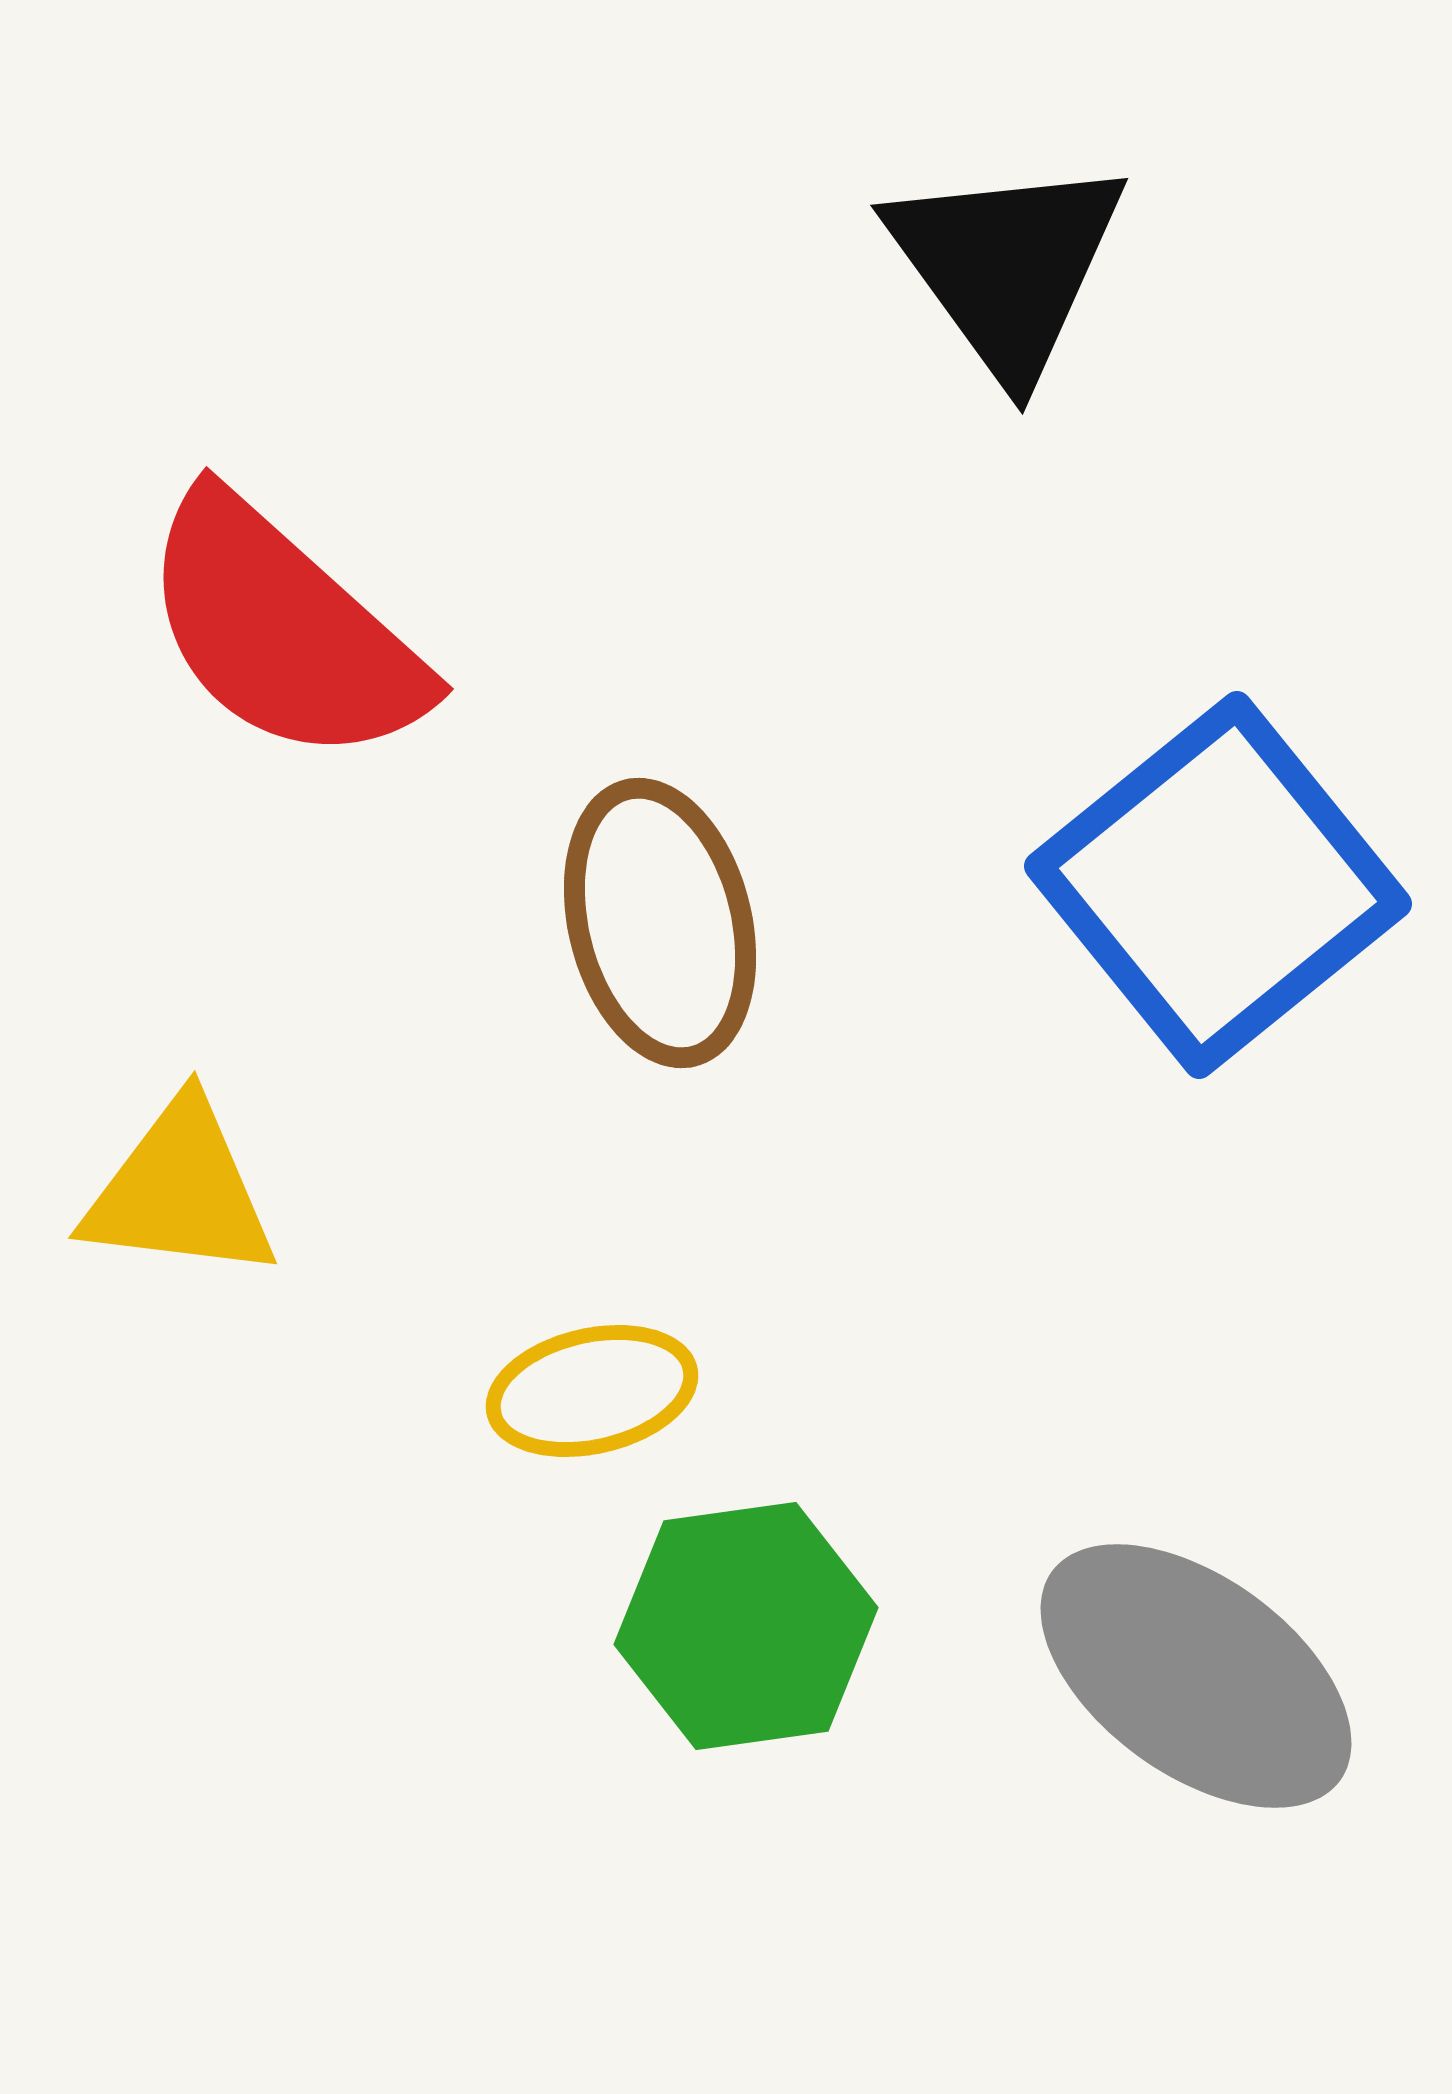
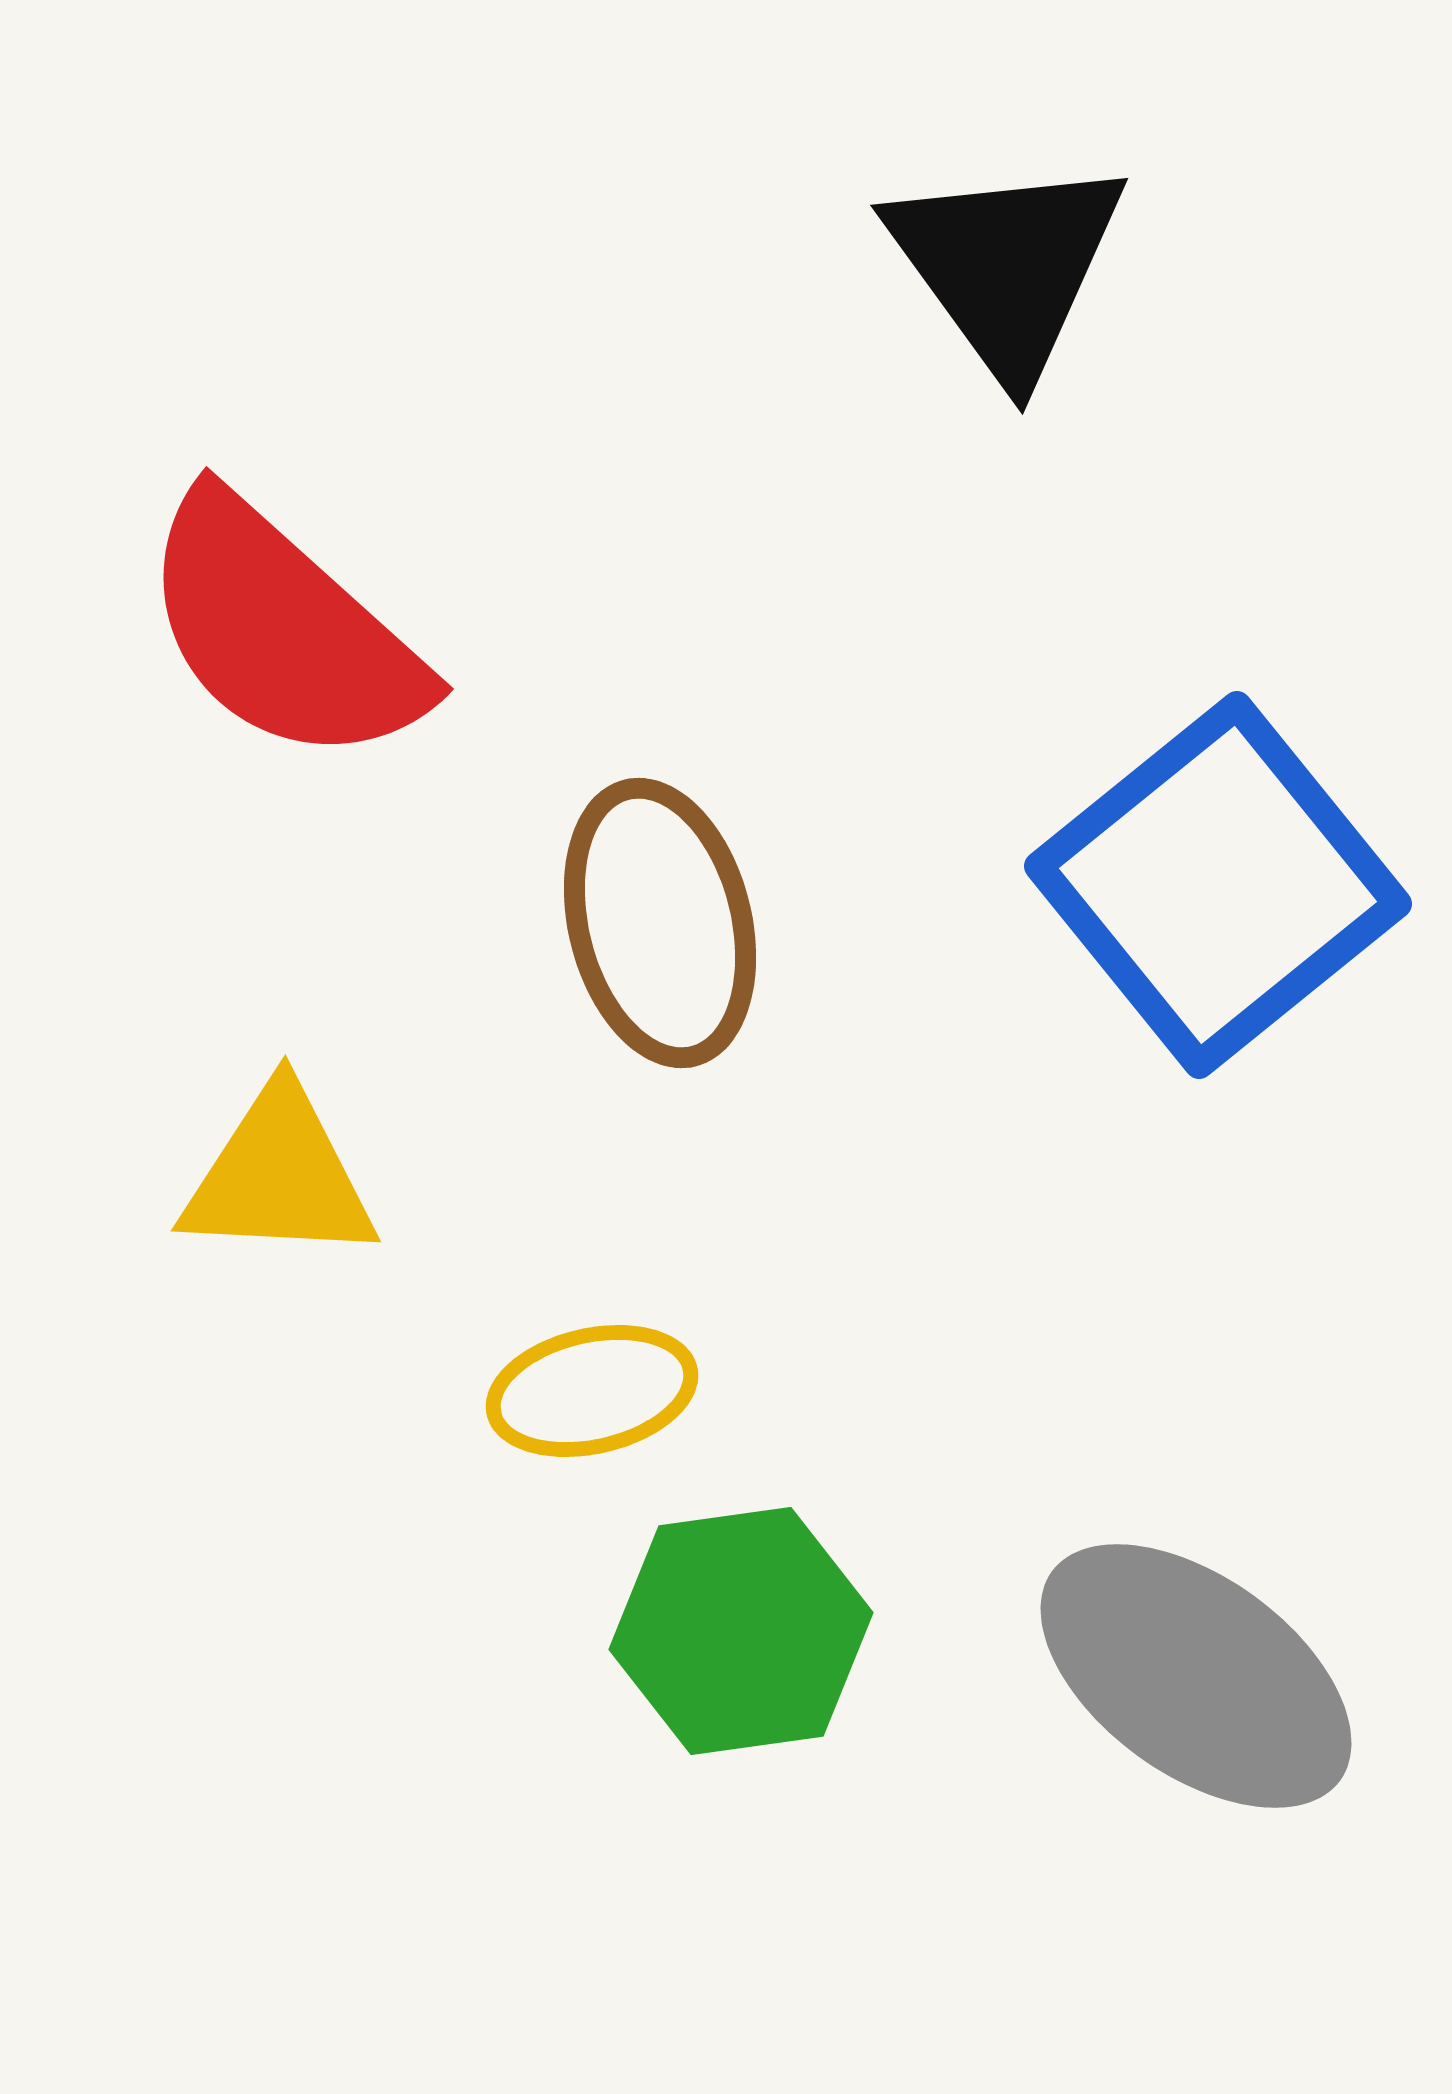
yellow triangle: moved 99 px right, 15 px up; rotated 4 degrees counterclockwise
green hexagon: moved 5 px left, 5 px down
